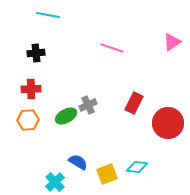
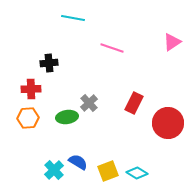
cyan line: moved 25 px right, 3 px down
black cross: moved 13 px right, 10 px down
gray cross: moved 1 px right, 2 px up; rotated 18 degrees counterclockwise
green ellipse: moved 1 px right, 1 px down; rotated 20 degrees clockwise
orange hexagon: moved 2 px up
cyan diamond: moved 6 px down; rotated 25 degrees clockwise
yellow square: moved 1 px right, 3 px up
cyan cross: moved 1 px left, 12 px up
